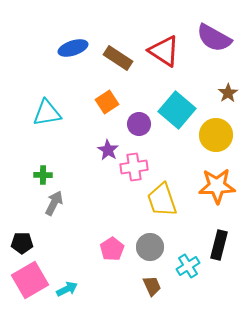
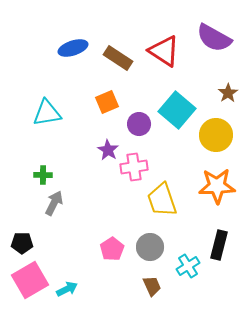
orange square: rotated 10 degrees clockwise
